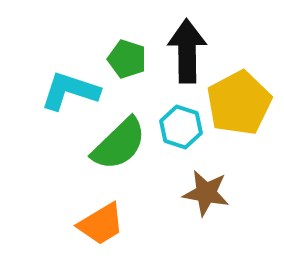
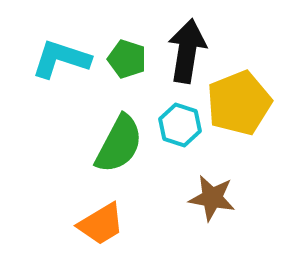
black arrow: rotated 10 degrees clockwise
cyan L-shape: moved 9 px left, 32 px up
yellow pentagon: rotated 6 degrees clockwise
cyan hexagon: moved 1 px left, 2 px up
green semicircle: rotated 18 degrees counterclockwise
brown star: moved 6 px right, 5 px down
